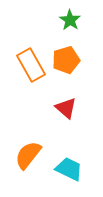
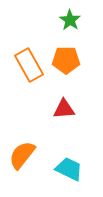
orange pentagon: rotated 16 degrees clockwise
orange rectangle: moved 2 px left
red triangle: moved 2 px left, 1 px down; rotated 45 degrees counterclockwise
orange semicircle: moved 6 px left
